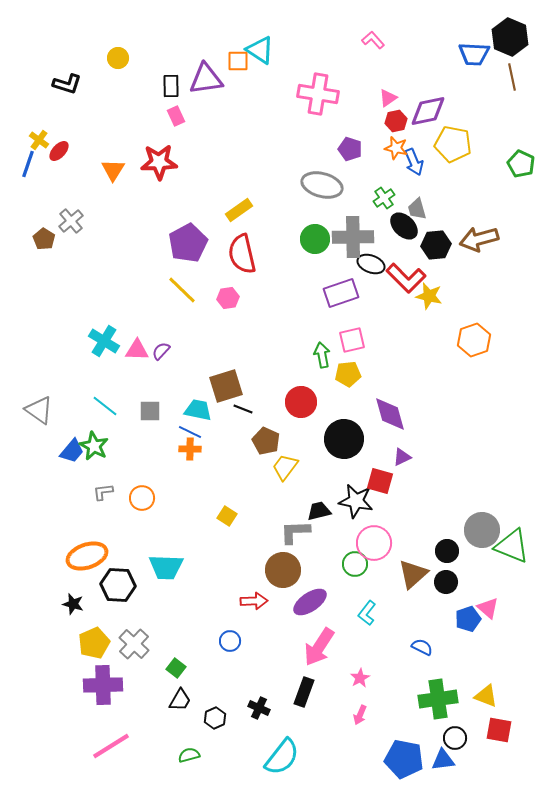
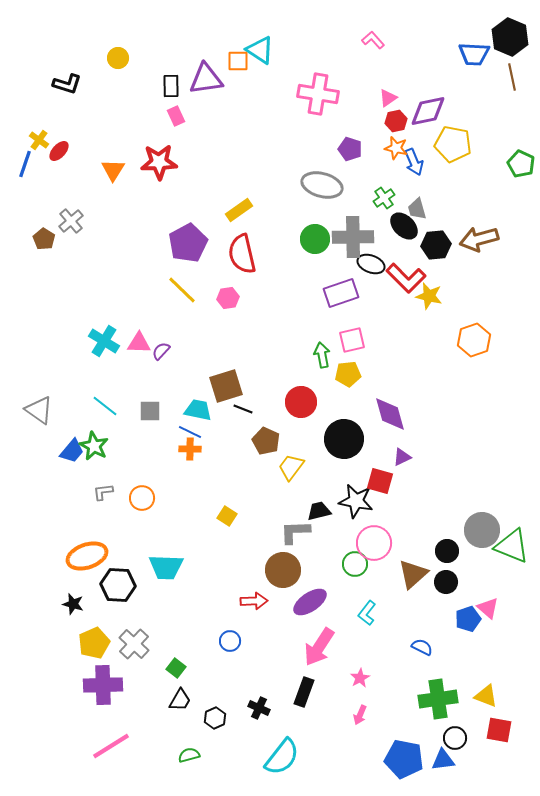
blue line at (28, 164): moved 3 px left
pink triangle at (137, 350): moved 2 px right, 7 px up
yellow trapezoid at (285, 467): moved 6 px right
